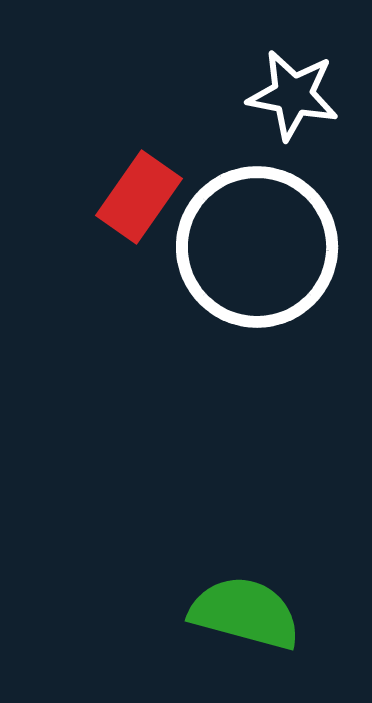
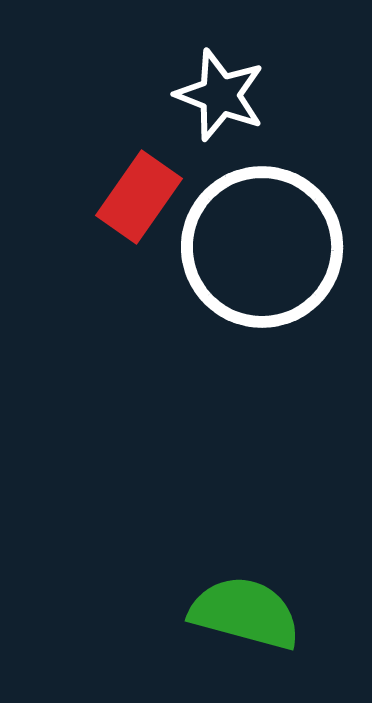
white star: moved 73 px left; rotated 10 degrees clockwise
white circle: moved 5 px right
